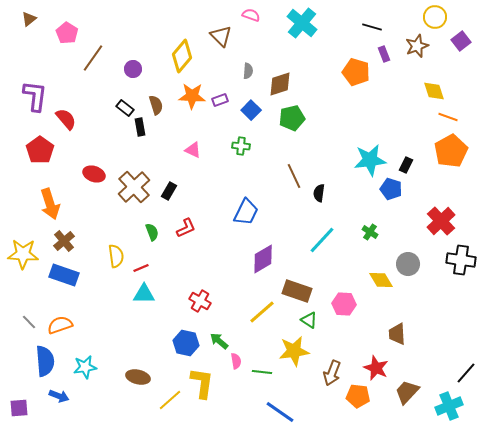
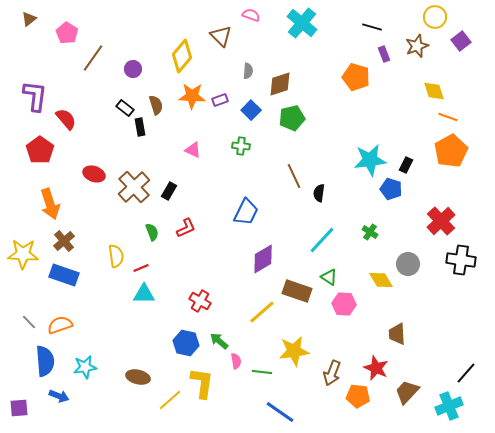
orange pentagon at (356, 72): moved 5 px down
green triangle at (309, 320): moved 20 px right, 43 px up
